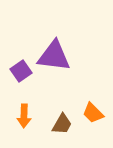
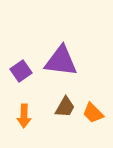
purple triangle: moved 7 px right, 5 px down
brown trapezoid: moved 3 px right, 17 px up
